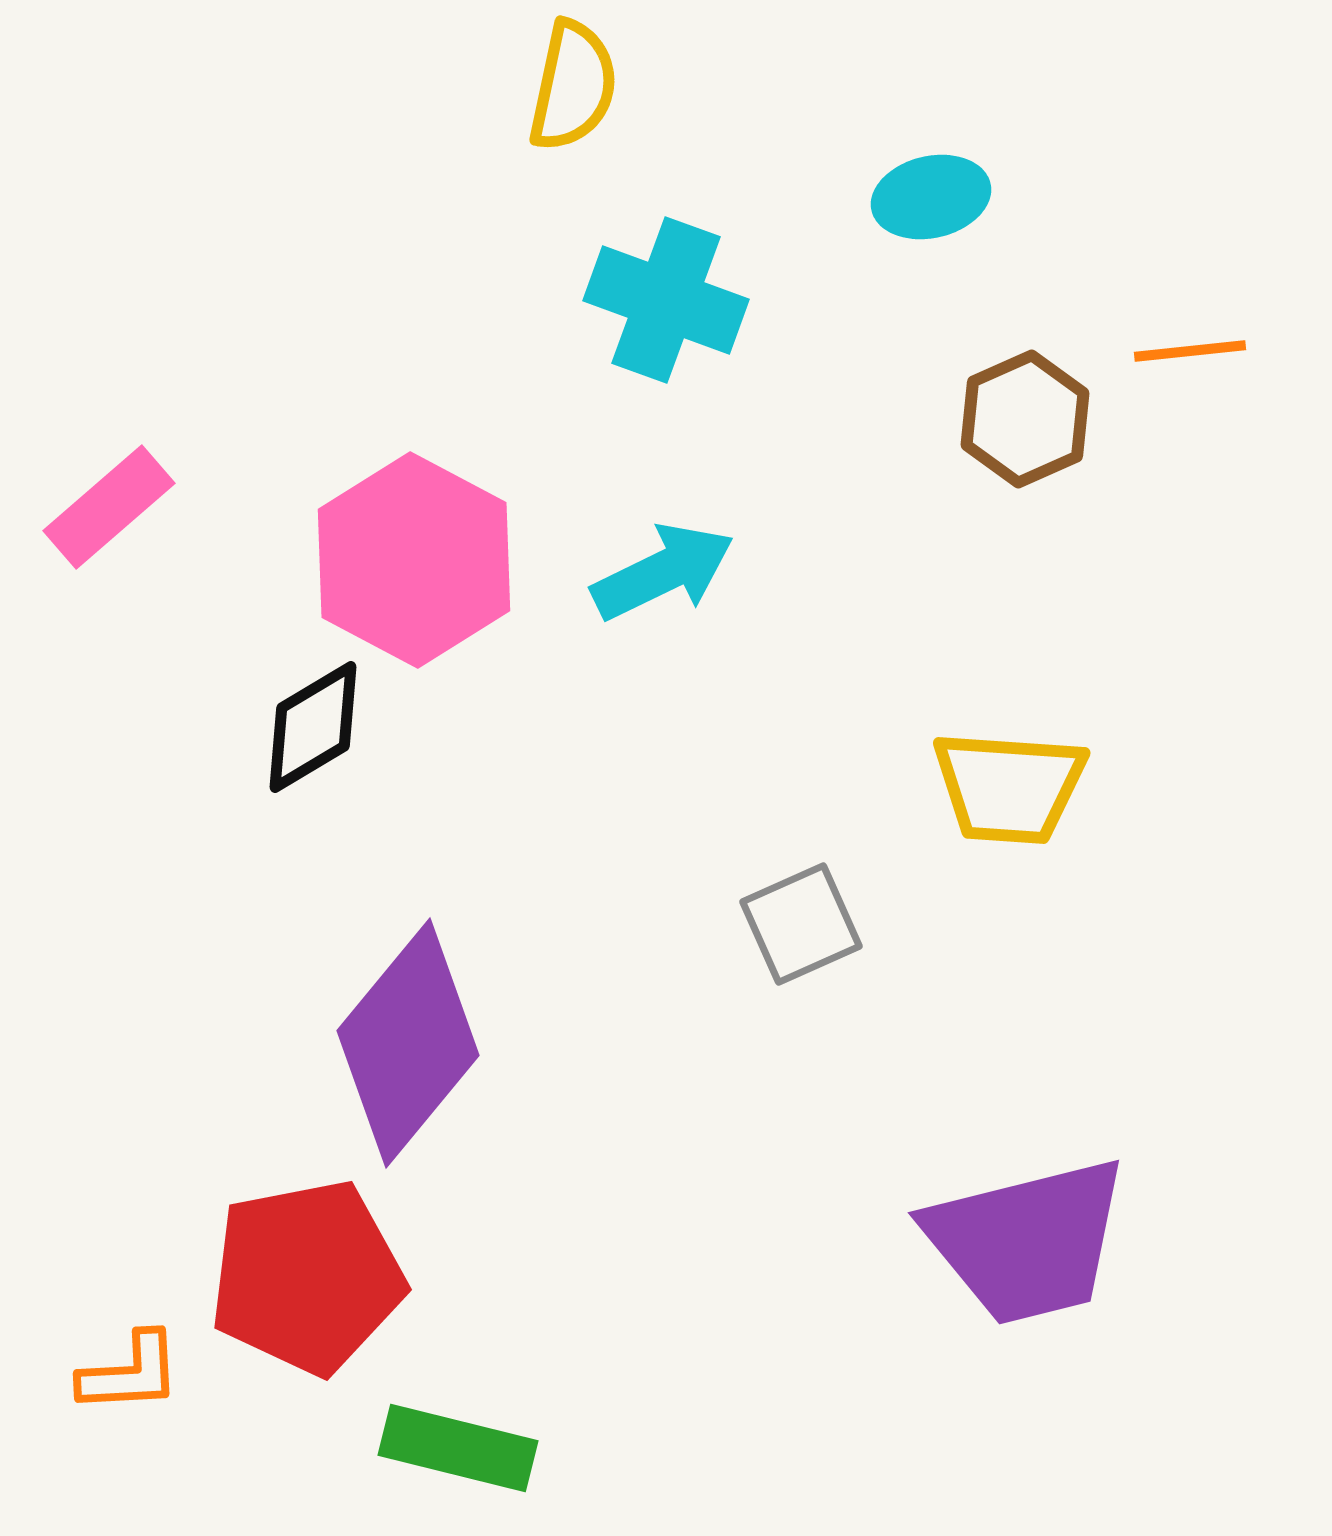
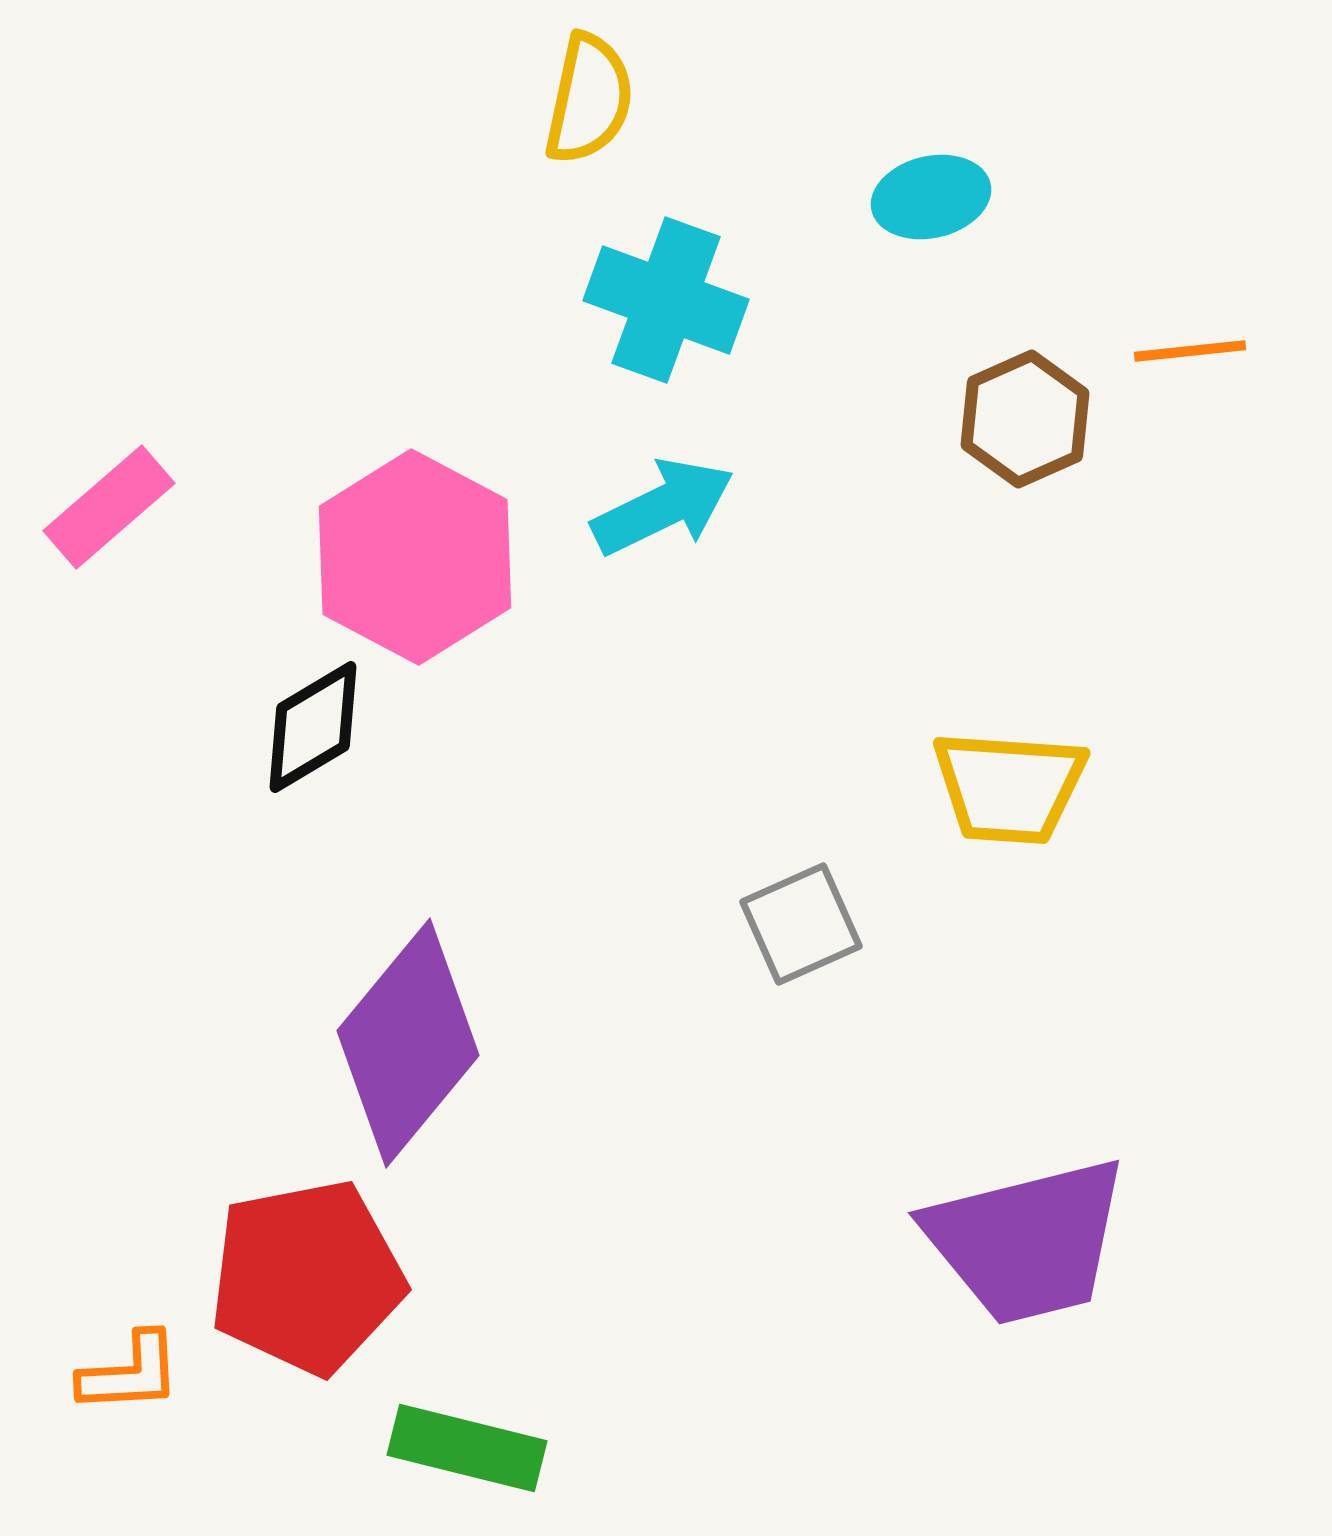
yellow semicircle: moved 16 px right, 13 px down
pink hexagon: moved 1 px right, 3 px up
cyan arrow: moved 65 px up
green rectangle: moved 9 px right
